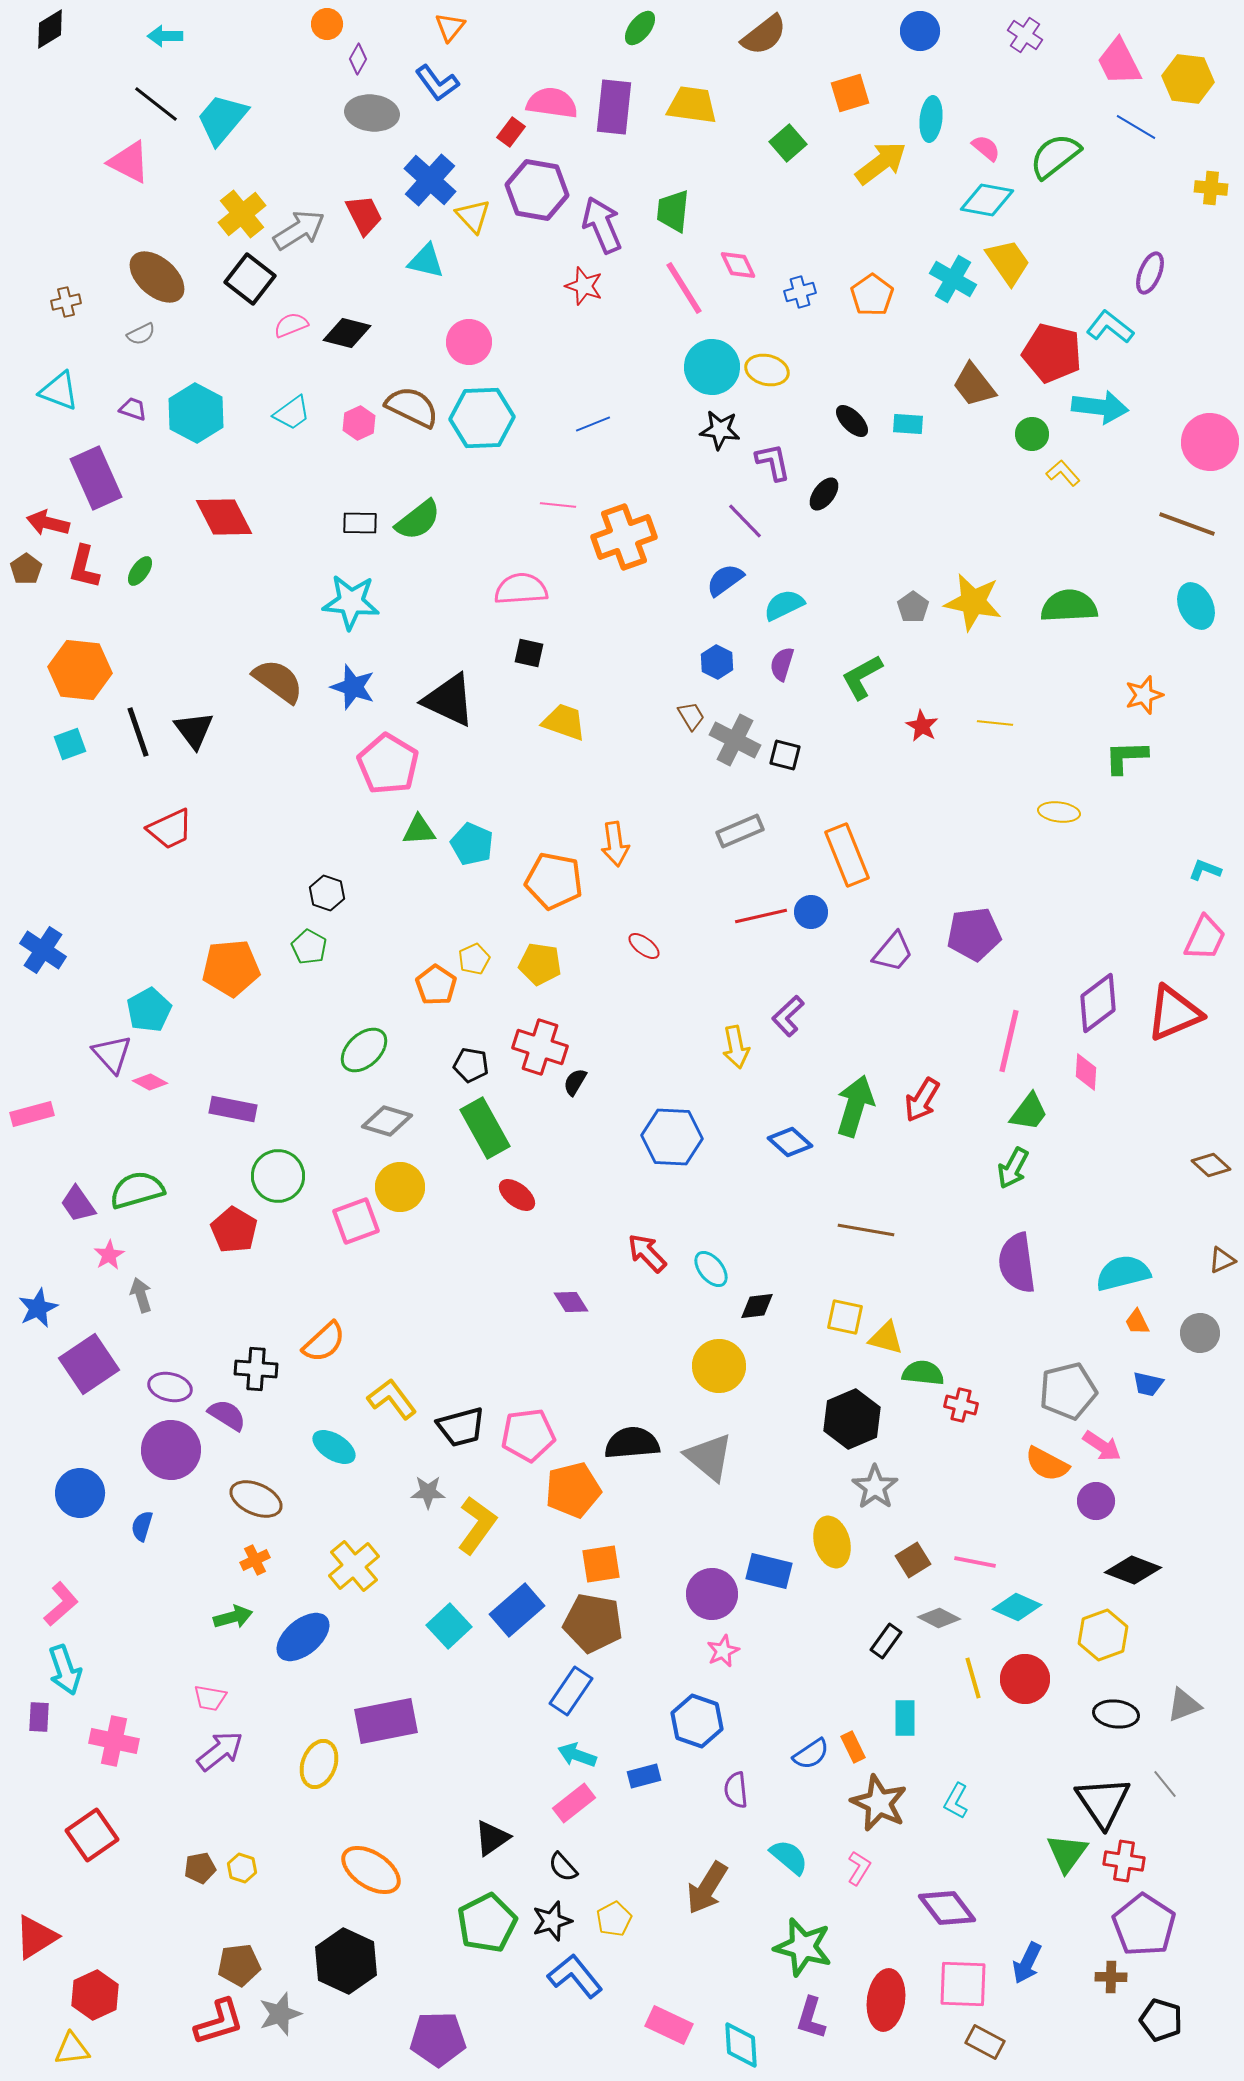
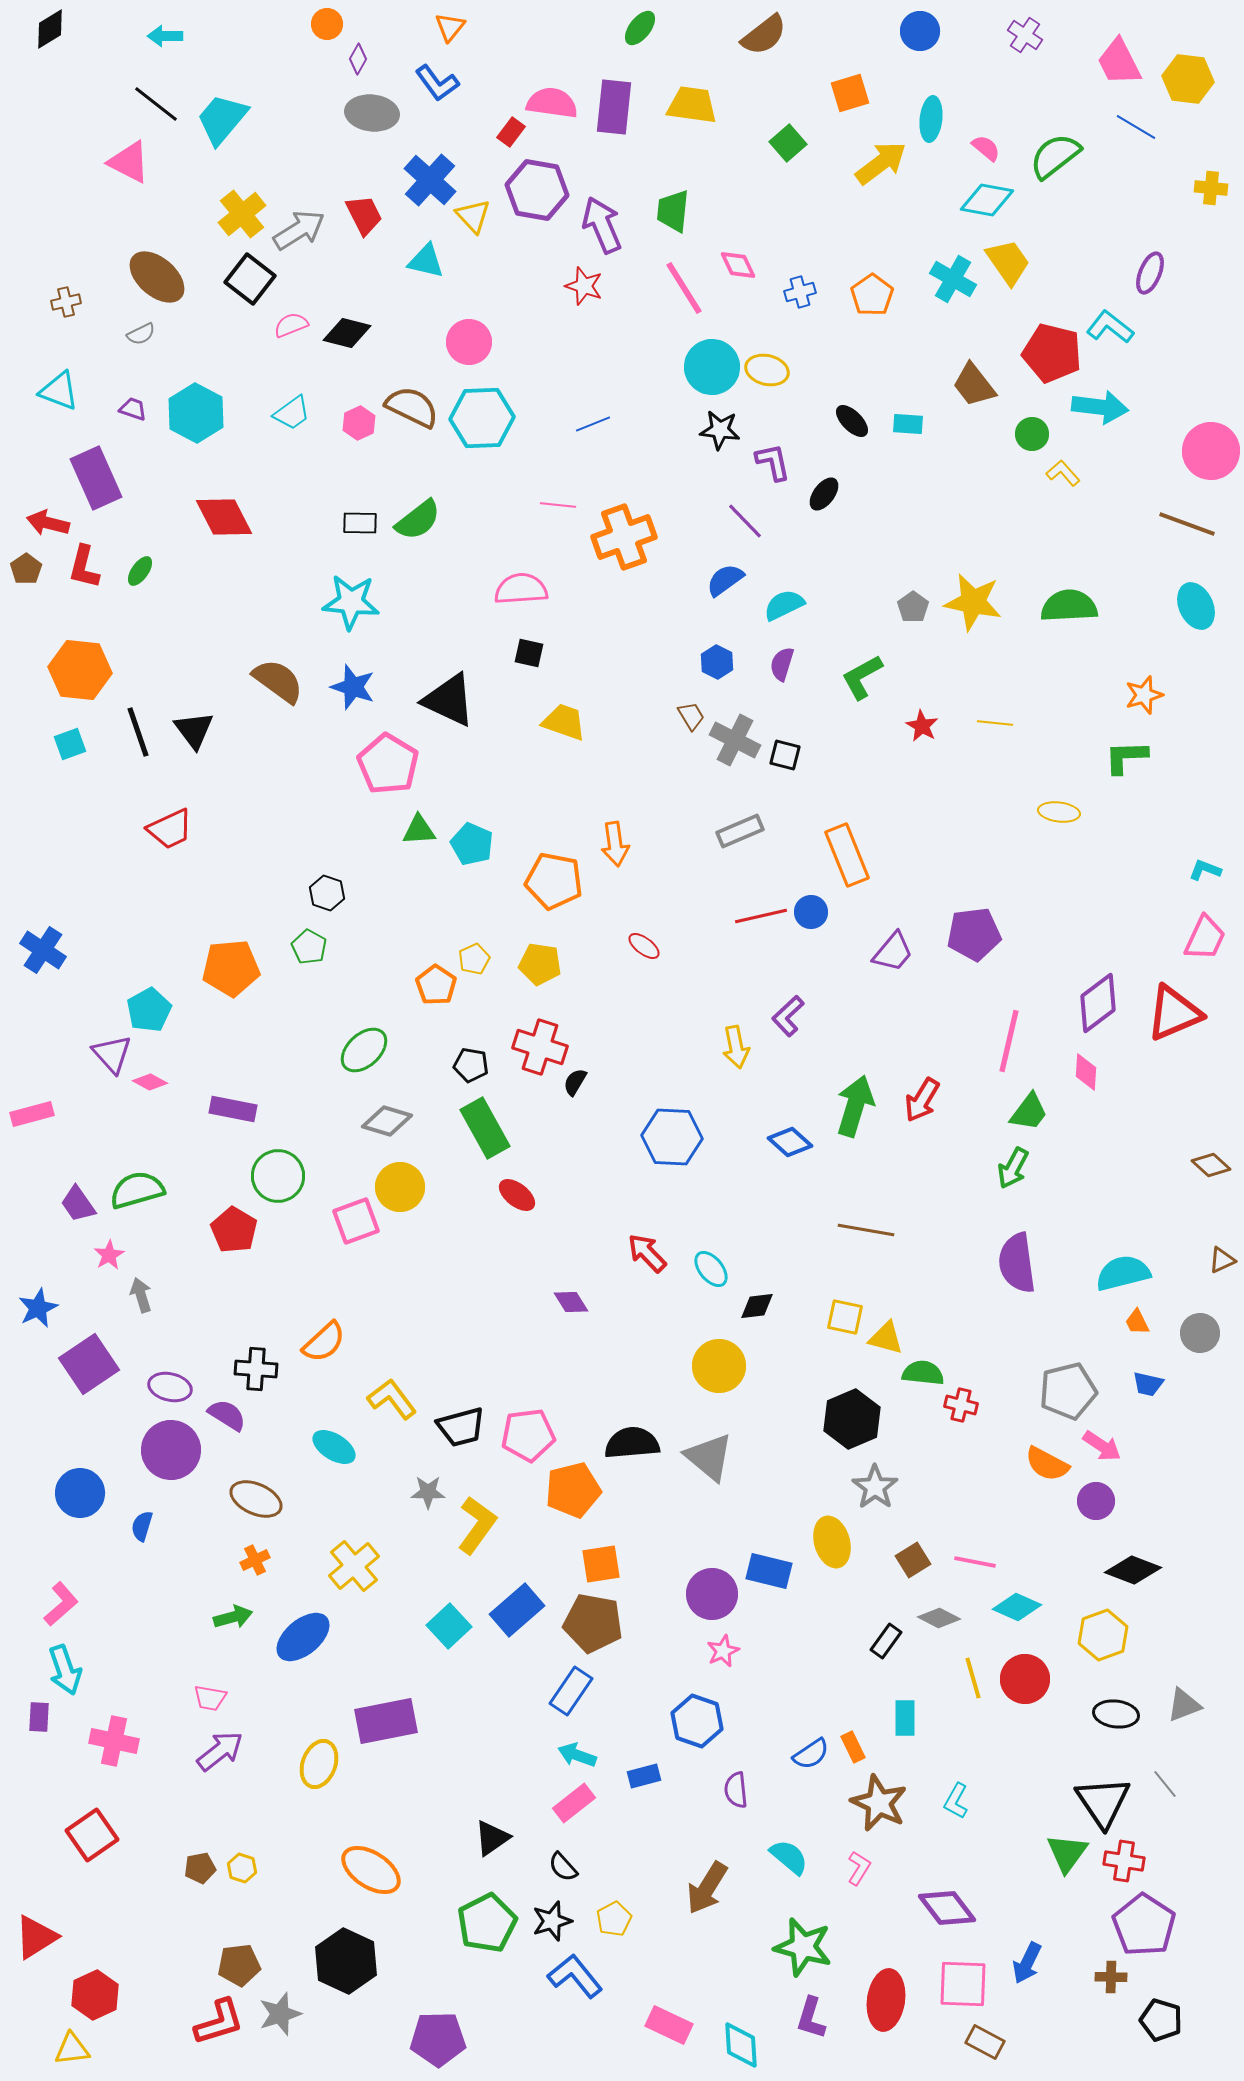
pink circle at (1210, 442): moved 1 px right, 9 px down
